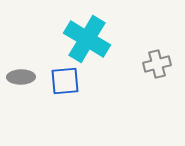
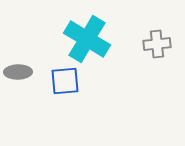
gray cross: moved 20 px up; rotated 8 degrees clockwise
gray ellipse: moved 3 px left, 5 px up
